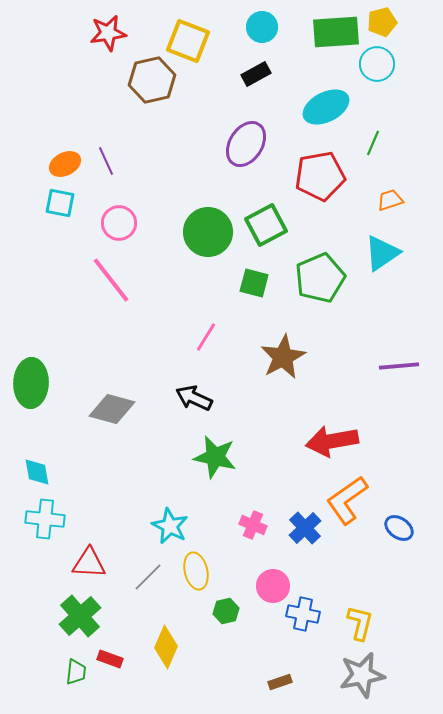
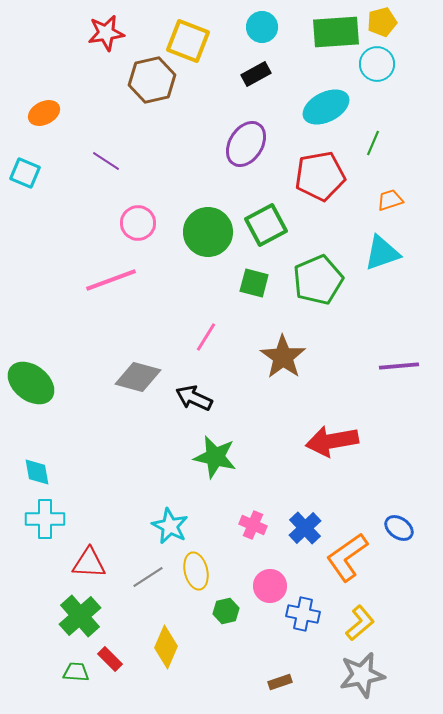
red star at (108, 33): moved 2 px left
purple line at (106, 161): rotated 32 degrees counterclockwise
orange ellipse at (65, 164): moved 21 px left, 51 px up
cyan square at (60, 203): moved 35 px left, 30 px up; rotated 12 degrees clockwise
pink circle at (119, 223): moved 19 px right
cyan triangle at (382, 253): rotated 15 degrees clockwise
green pentagon at (320, 278): moved 2 px left, 2 px down
pink line at (111, 280): rotated 72 degrees counterclockwise
brown star at (283, 357): rotated 9 degrees counterclockwise
green ellipse at (31, 383): rotated 54 degrees counterclockwise
gray diamond at (112, 409): moved 26 px right, 32 px up
orange L-shape at (347, 500): moved 57 px down
cyan cross at (45, 519): rotated 6 degrees counterclockwise
gray line at (148, 577): rotated 12 degrees clockwise
pink circle at (273, 586): moved 3 px left
yellow L-shape at (360, 623): rotated 36 degrees clockwise
red rectangle at (110, 659): rotated 25 degrees clockwise
green trapezoid at (76, 672): rotated 92 degrees counterclockwise
